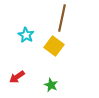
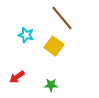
brown line: rotated 52 degrees counterclockwise
cyan star: rotated 14 degrees counterclockwise
green star: rotated 24 degrees counterclockwise
